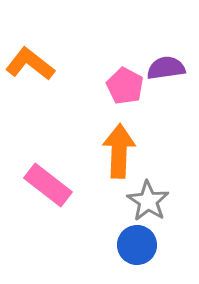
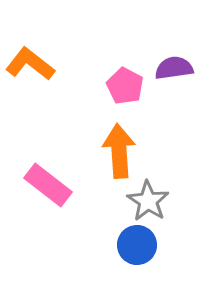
purple semicircle: moved 8 px right
orange arrow: rotated 6 degrees counterclockwise
